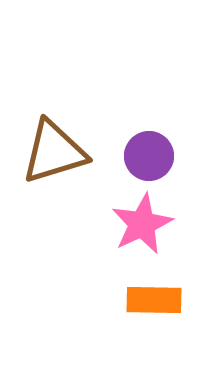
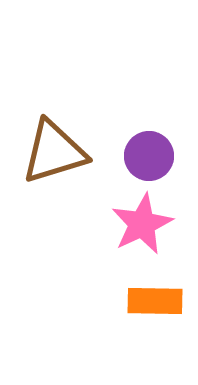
orange rectangle: moved 1 px right, 1 px down
